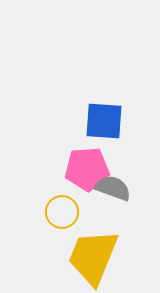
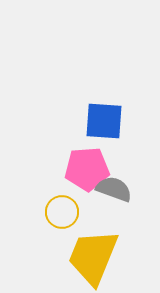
gray semicircle: moved 1 px right, 1 px down
